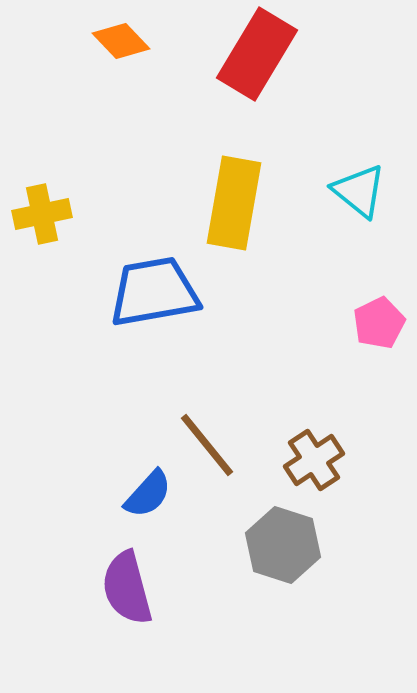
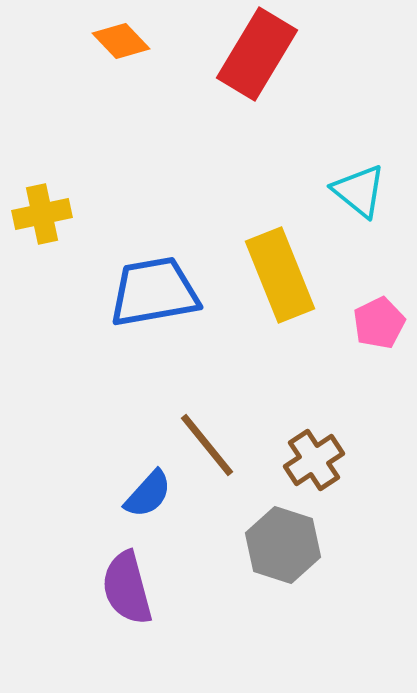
yellow rectangle: moved 46 px right, 72 px down; rotated 32 degrees counterclockwise
